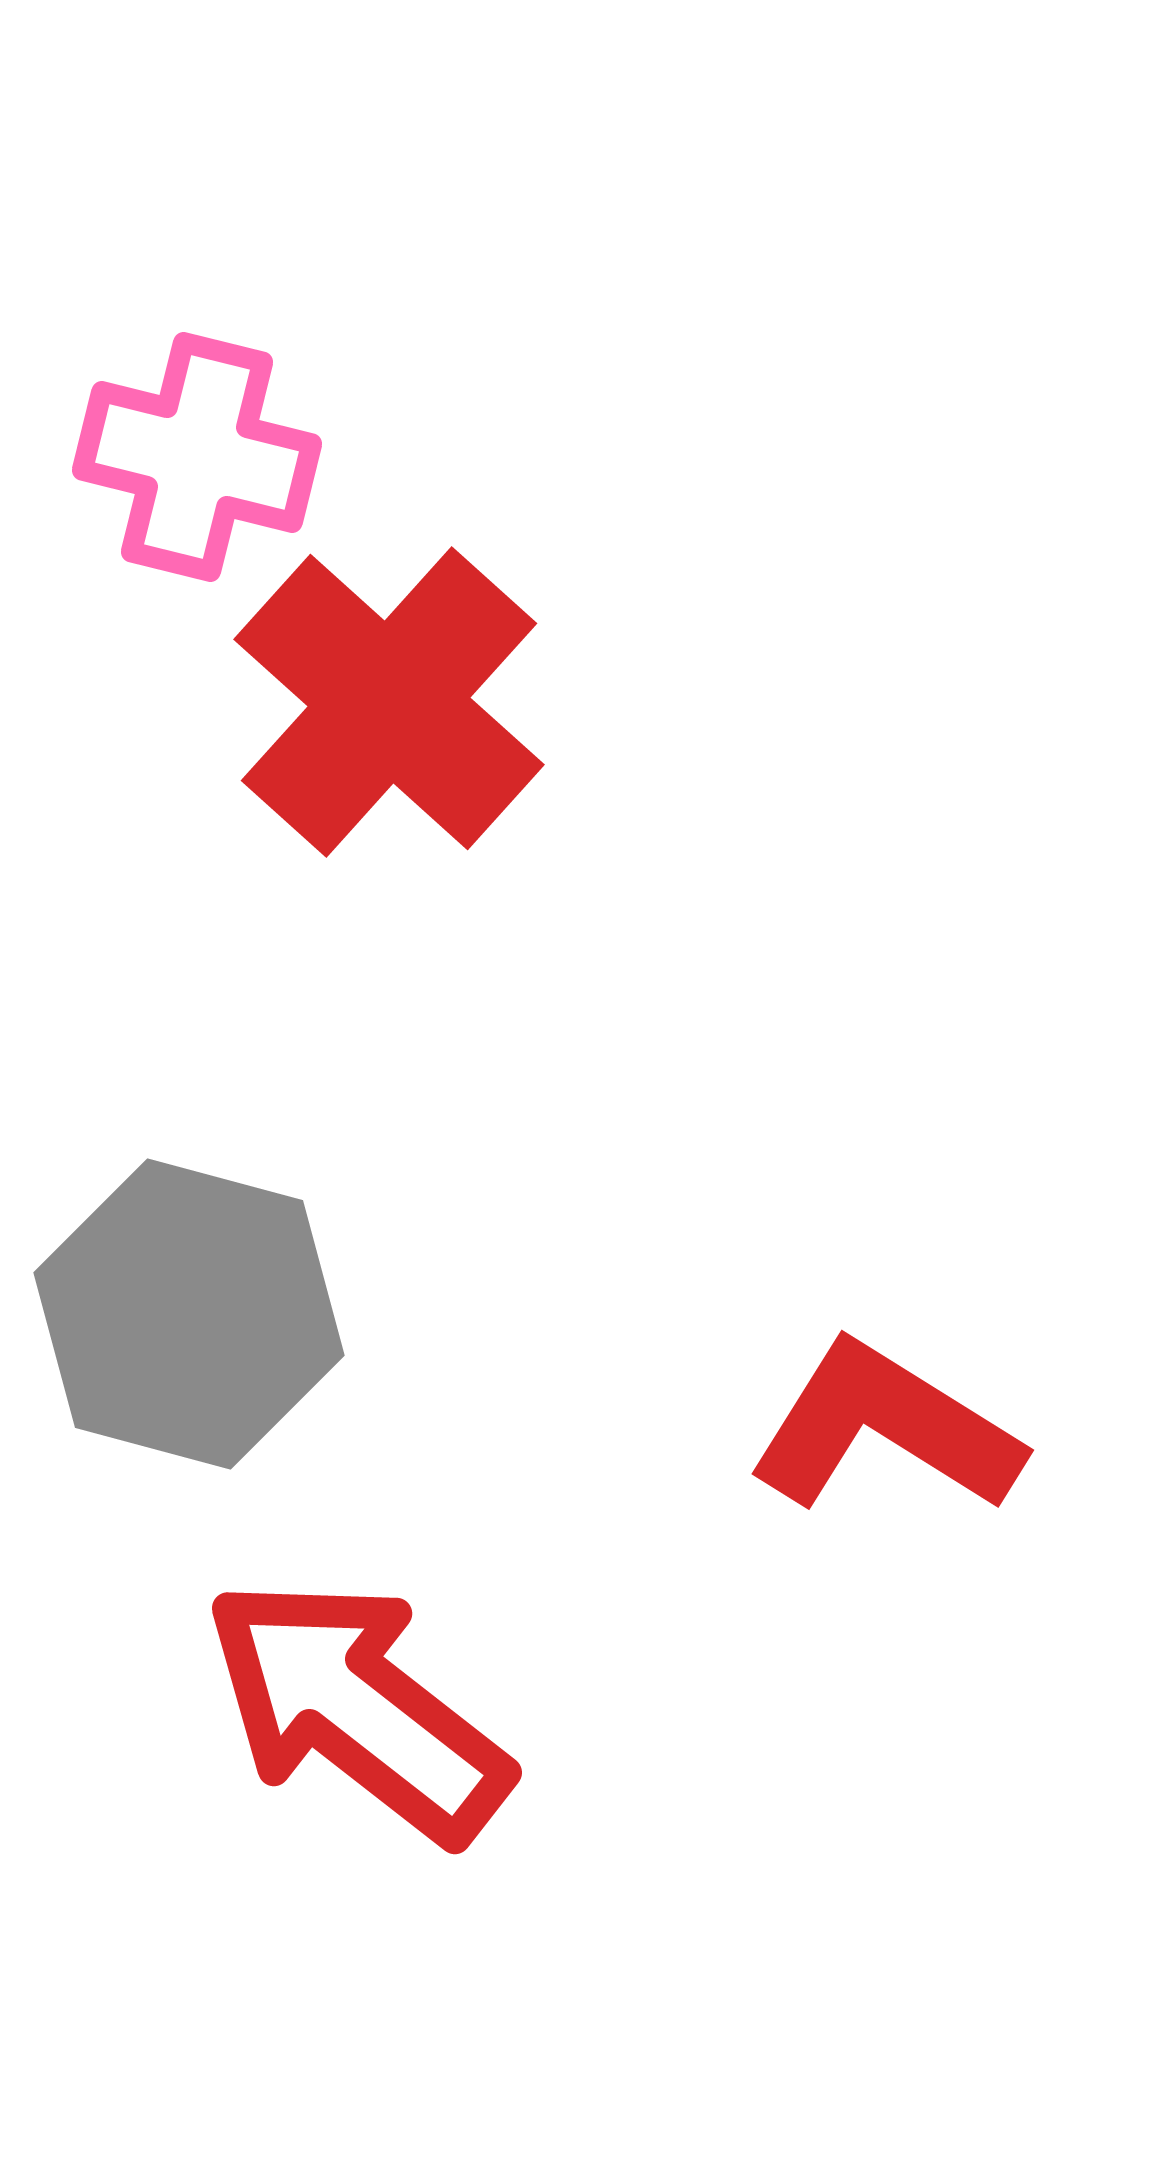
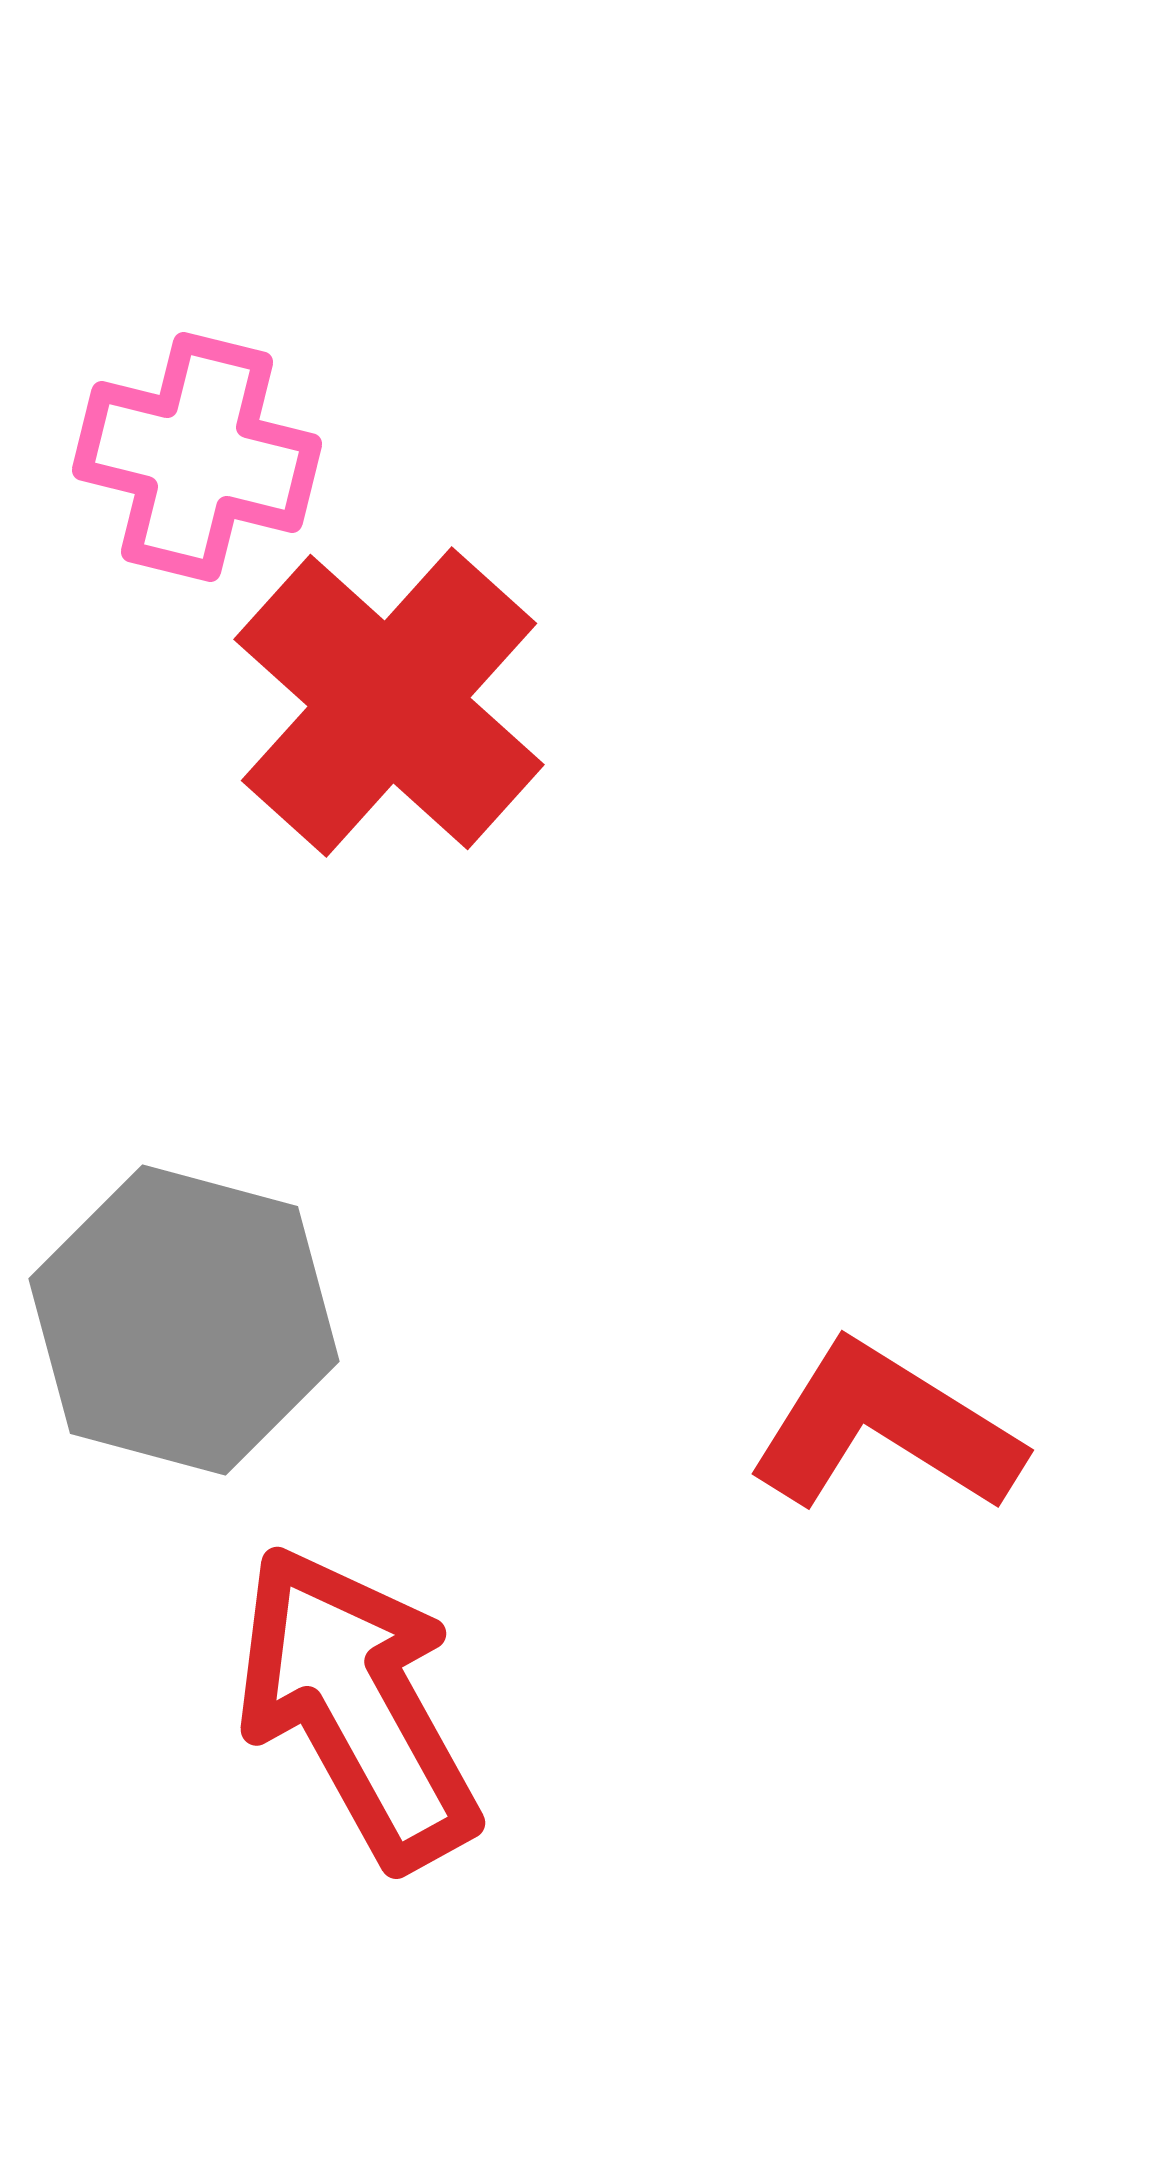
gray hexagon: moved 5 px left, 6 px down
red arrow: moved 3 px up; rotated 23 degrees clockwise
